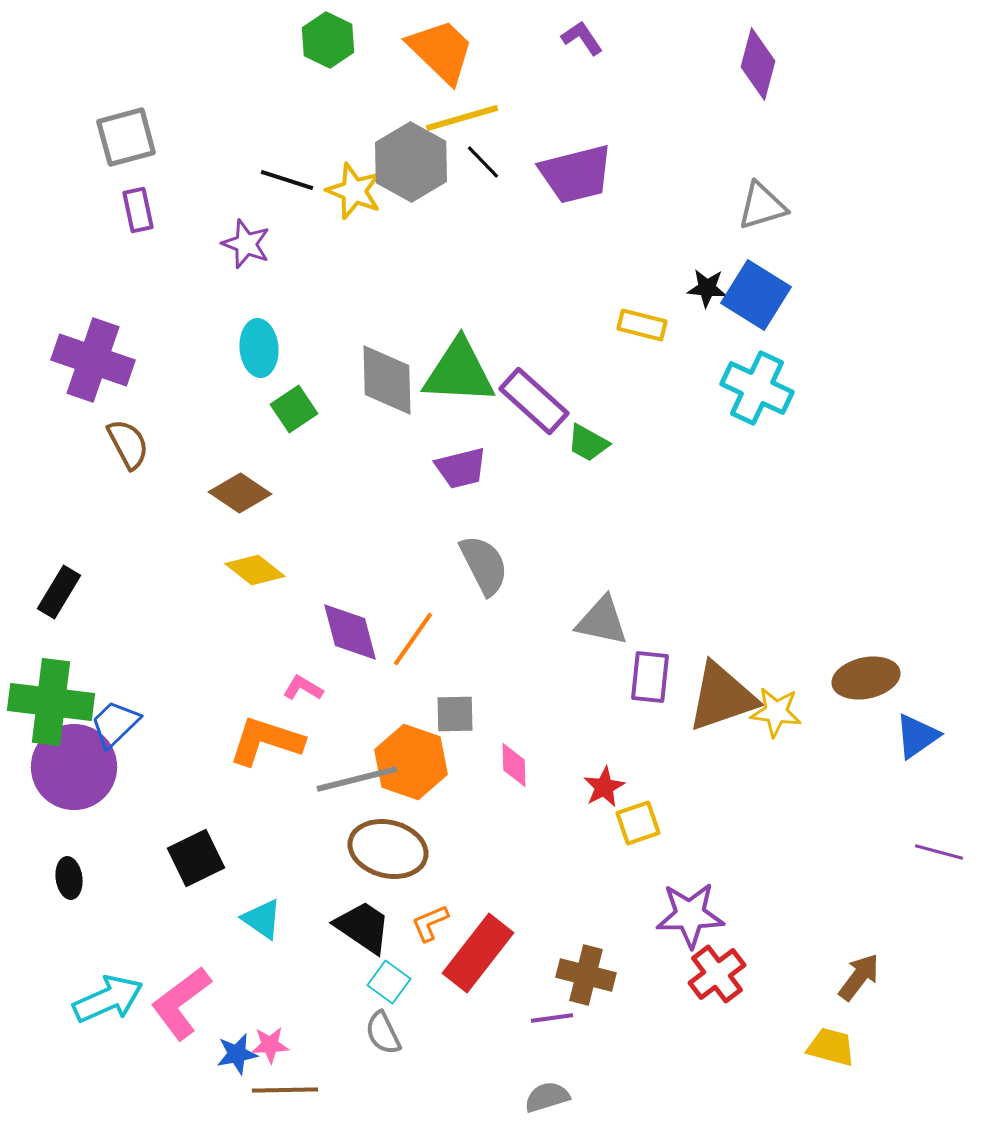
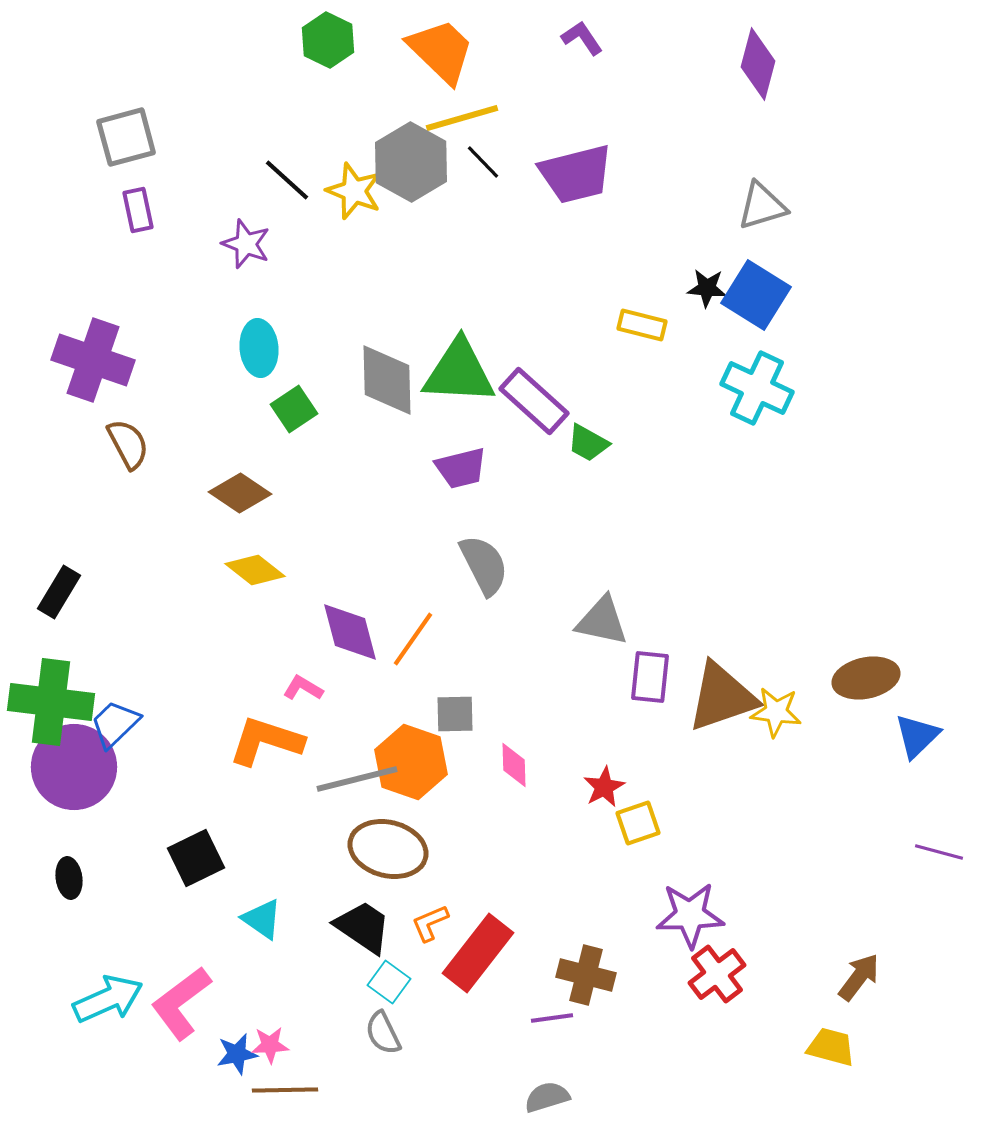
black line at (287, 180): rotated 24 degrees clockwise
blue triangle at (917, 736): rotated 9 degrees counterclockwise
